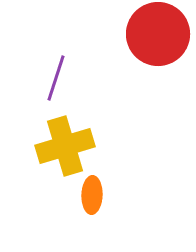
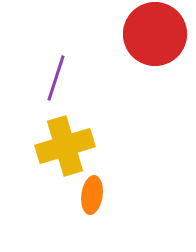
red circle: moved 3 px left
orange ellipse: rotated 6 degrees clockwise
